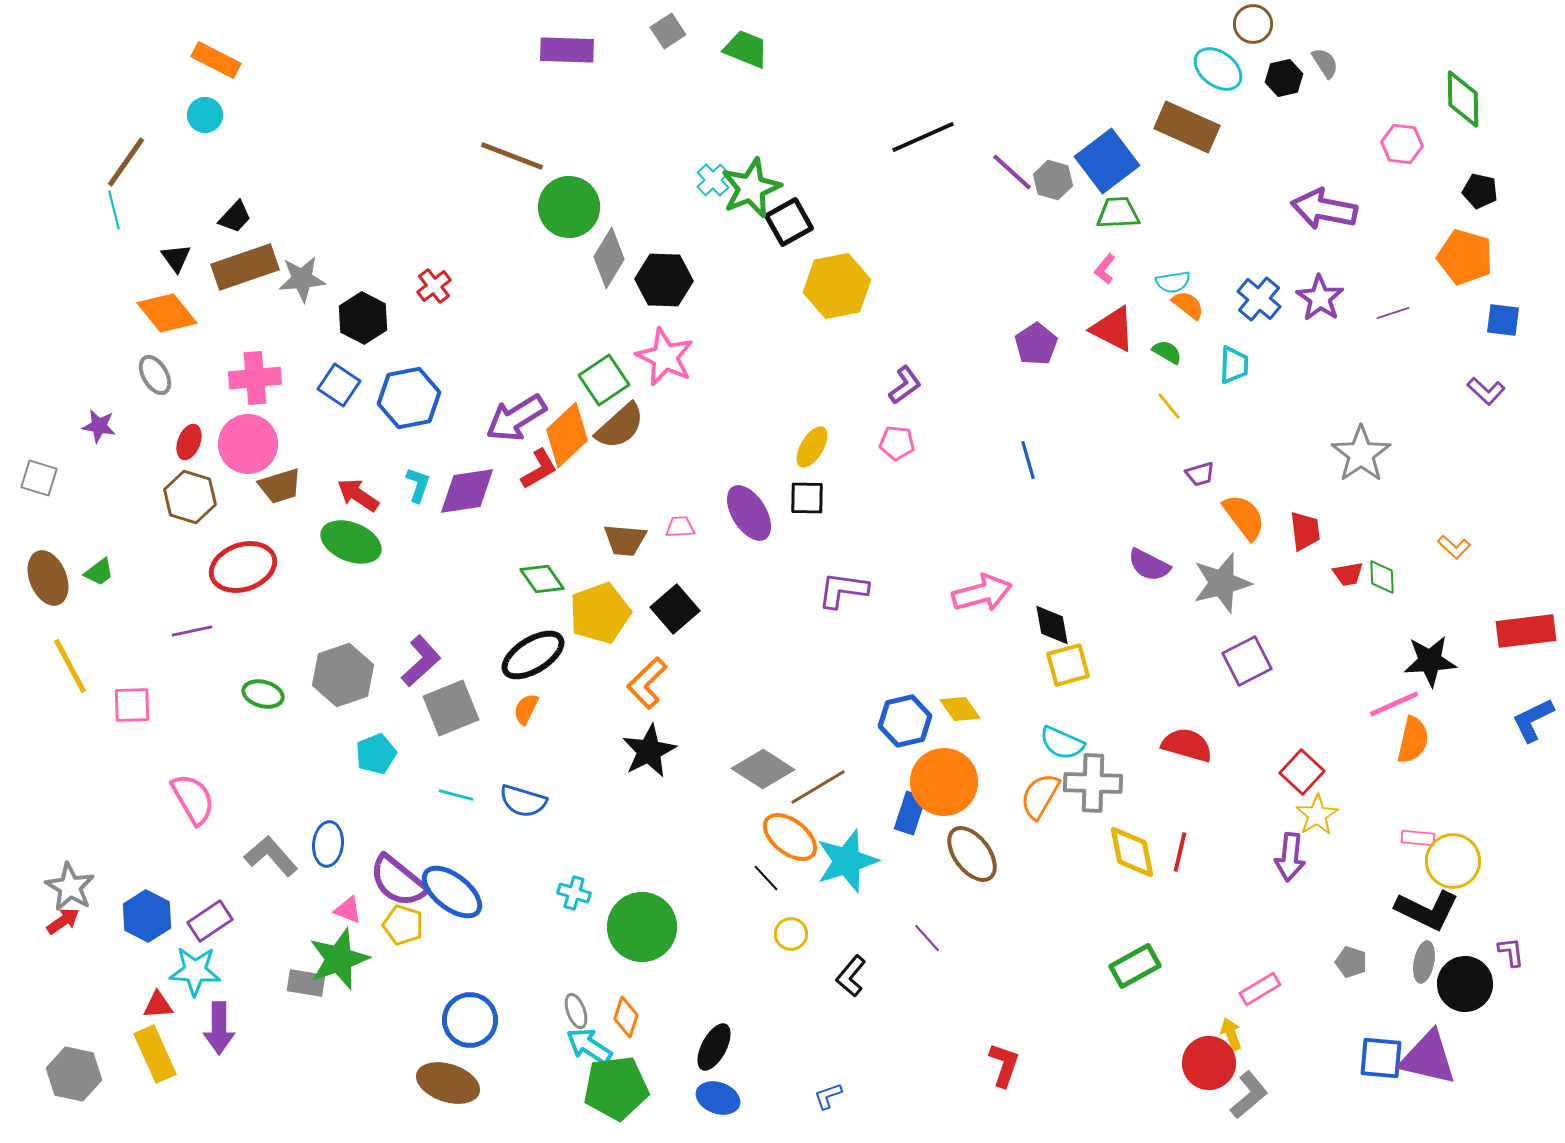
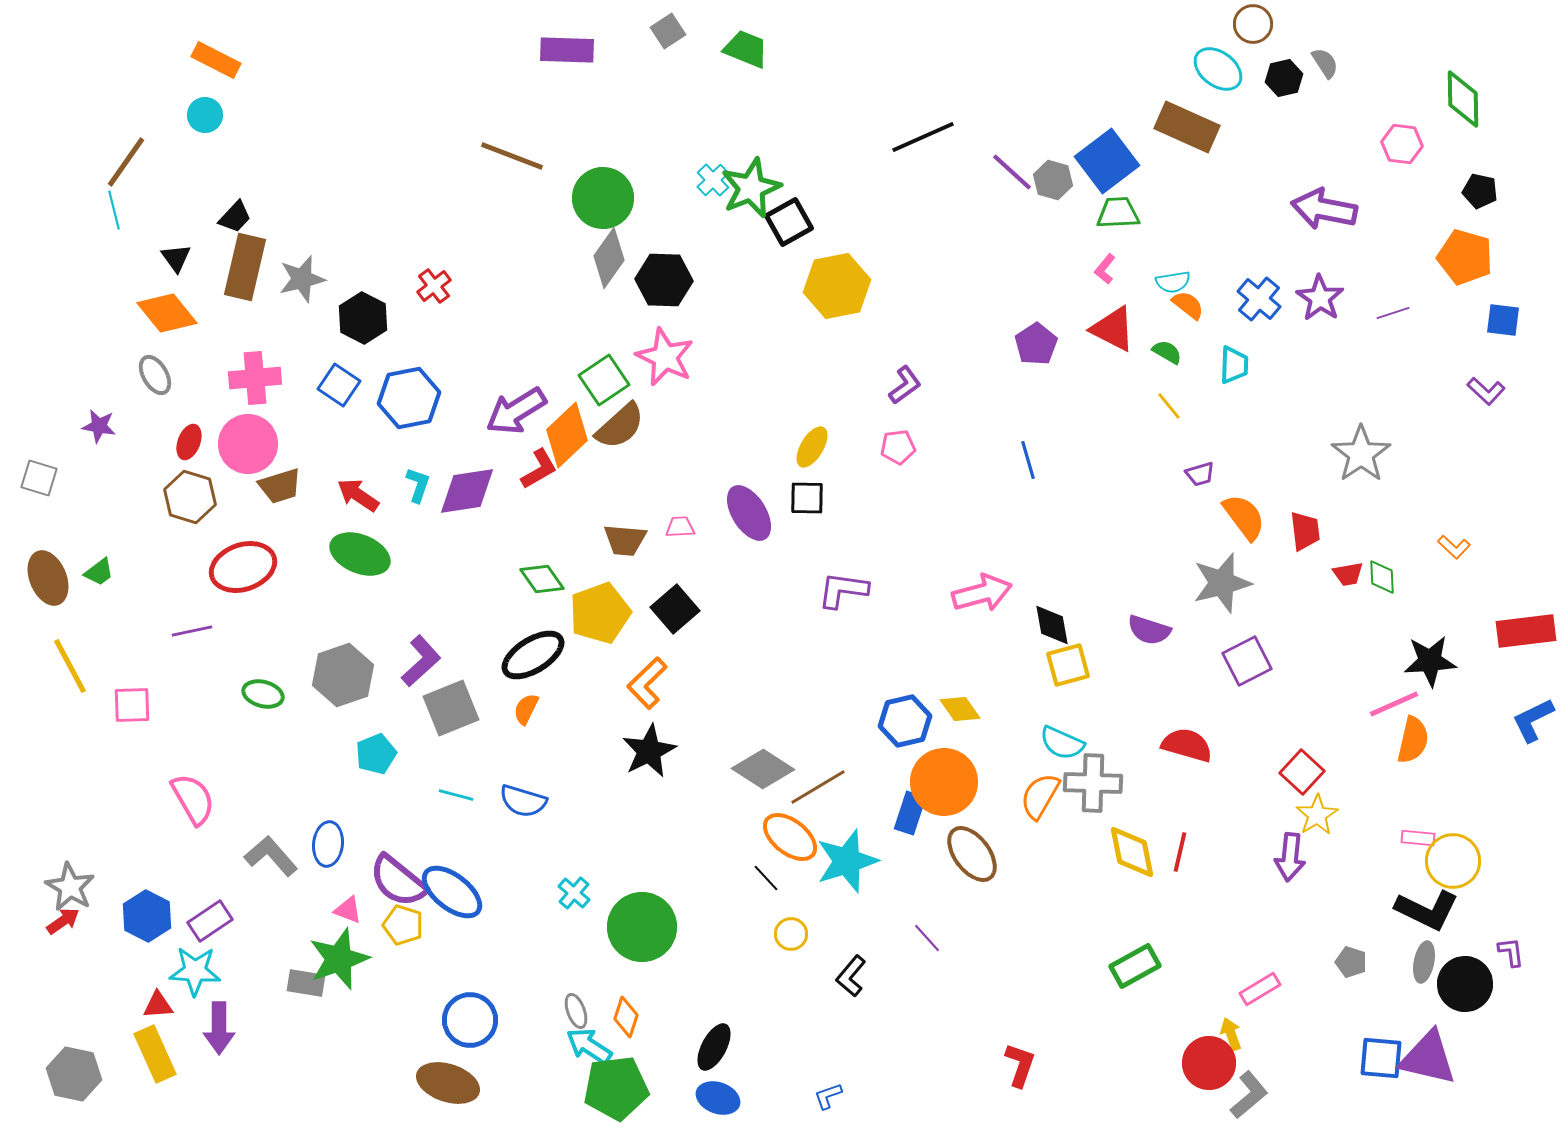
green circle at (569, 207): moved 34 px right, 9 px up
gray diamond at (609, 258): rotated 4 degrees clockwise
brown rectangle at (245, 267): rotated 58 degrees counterclockwise
gray star at (302, 279): rotated 9 degrees counterclockwise
purple arrow at (516, 418): moved 7 px up
pink pentagon at (897, 443): moved 1 px right, 4 px down; rotated 12 degrees counterclockwise
green ellipse at (351, 542): moved 9 px right, 12 px down
purple semicircle at (1149, 565): moved 65 px down; rotated 9 degrees counterclockwise
cyan cross at (574, 893): rotated 24 degrees clockwise
red L-shape at (1004, 1065): moved 16 px right
